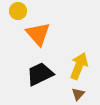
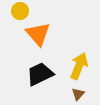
yellow circle: moved 2 px right
